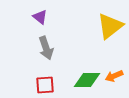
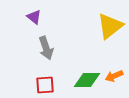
purple triangle: moved 6 px left
